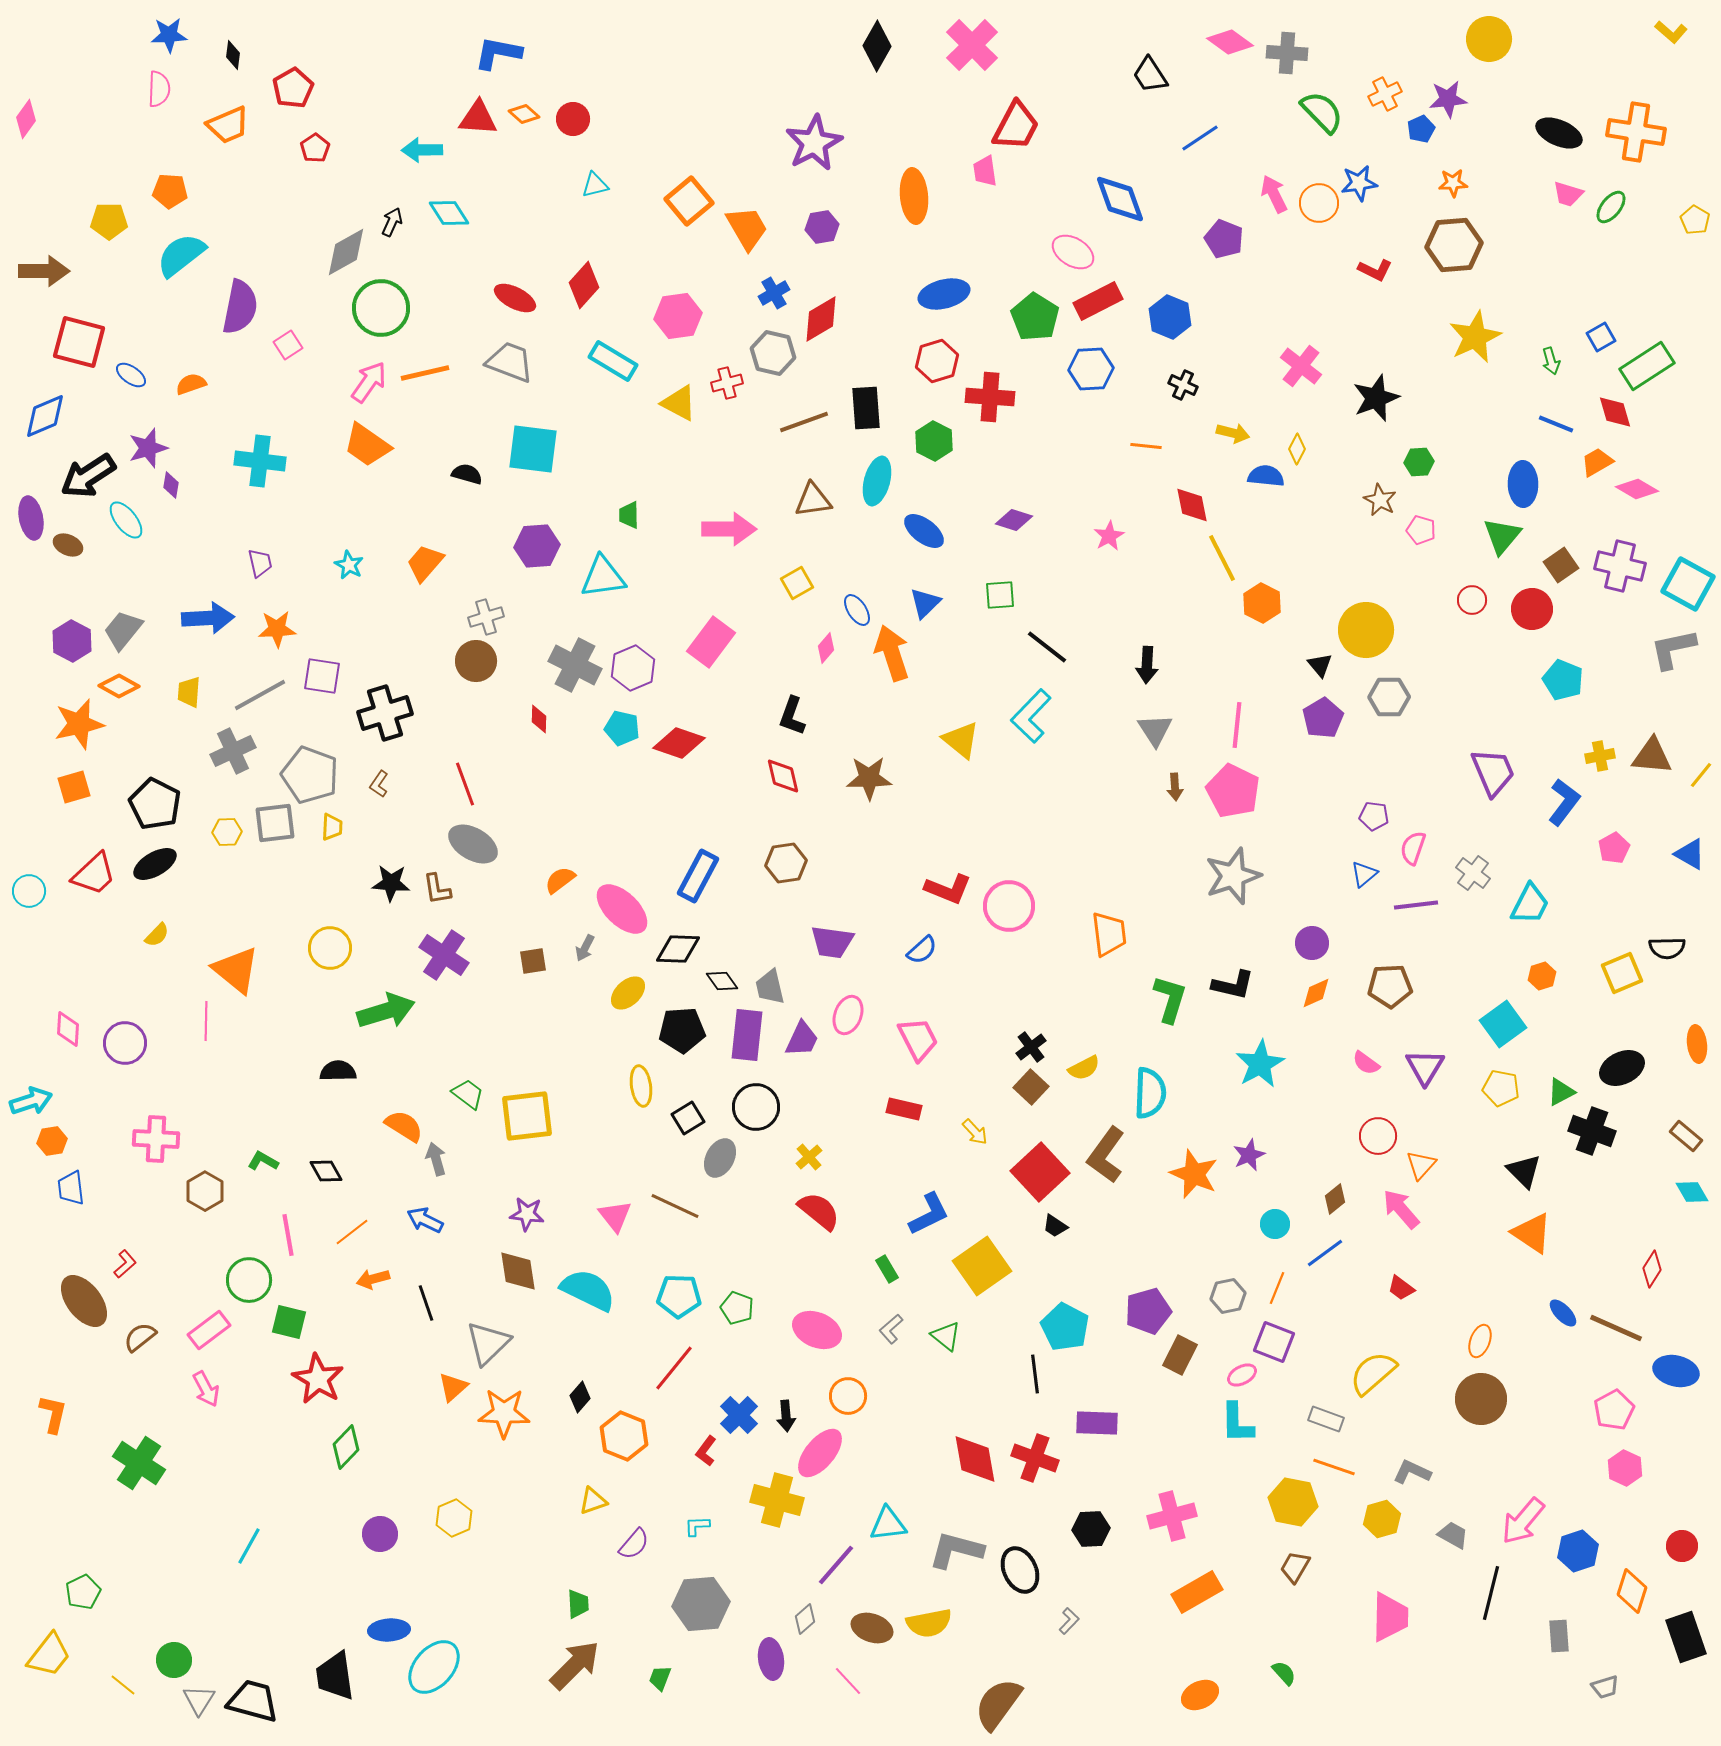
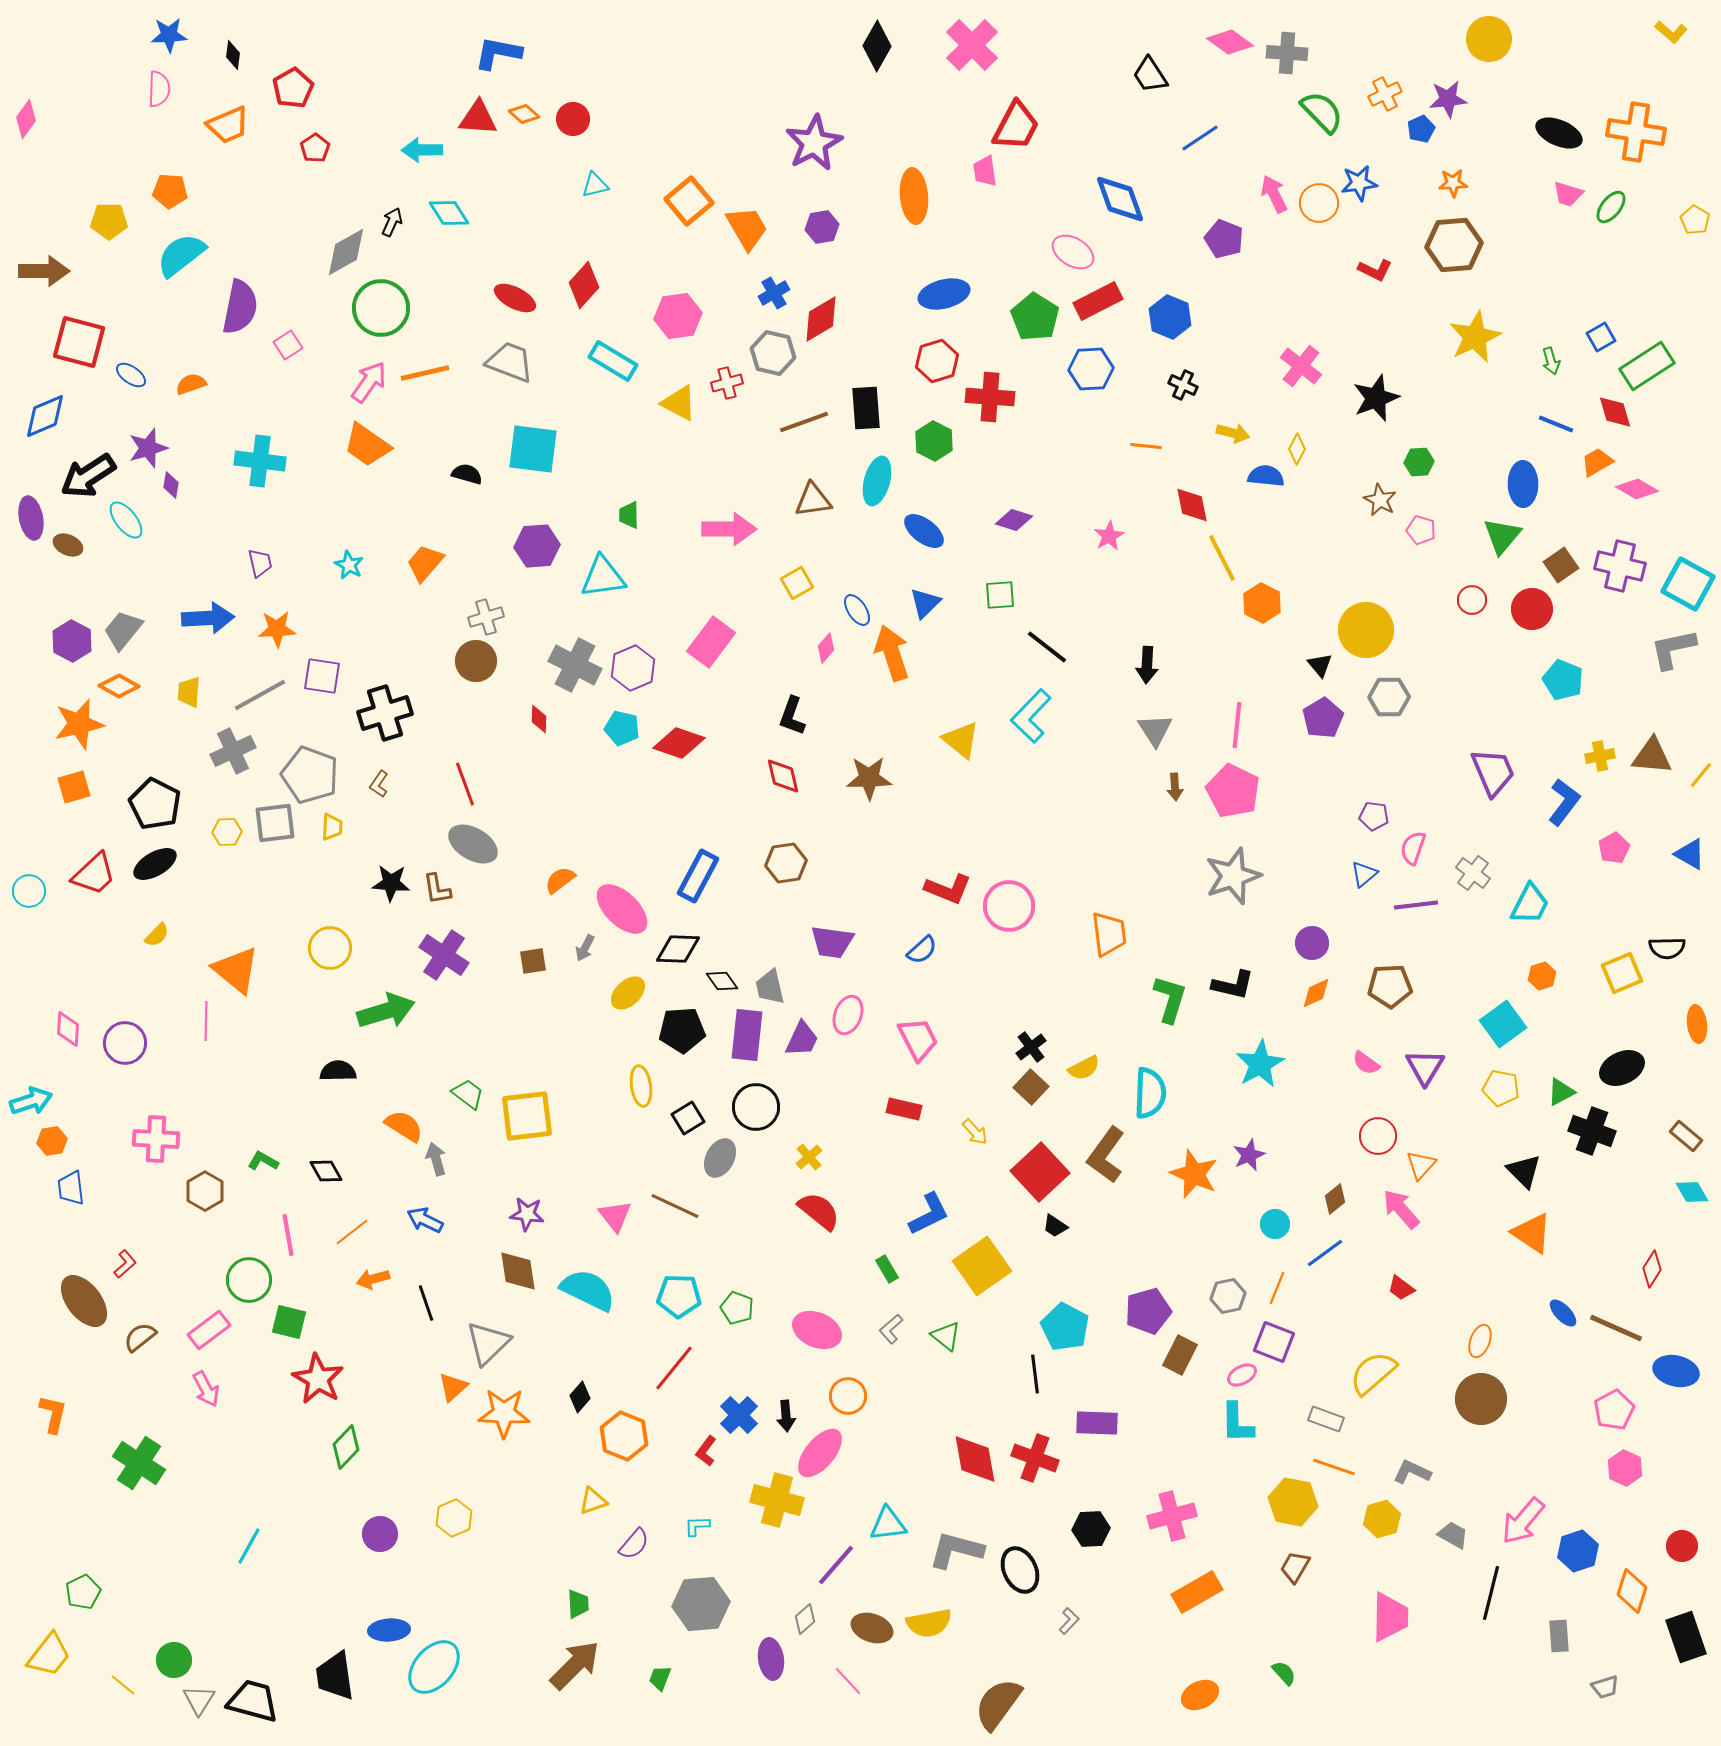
orange ellipse at (1697, 1044): moved 20 px up
